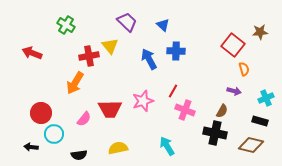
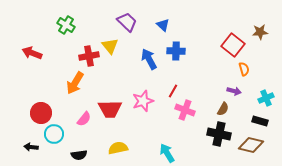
brown semicircle: moved 1 px right, 2 px up
black cross: moved 4 px right, 1 px down
cyan arrow: moved 7 px down
